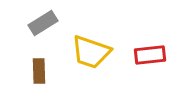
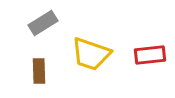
yellow trapezoid: moved 2 px down
